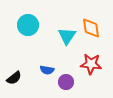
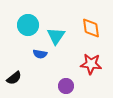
cyan triangle: moved 11 px left
blue semicircle: moved 7 px left, 16 px up
purple circle: moved 4 px down
